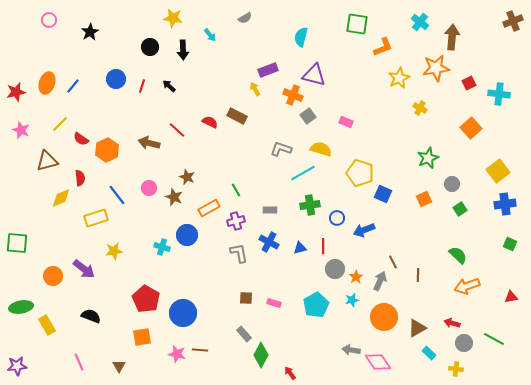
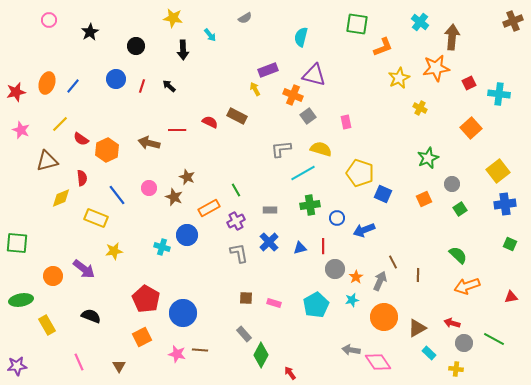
black circle at (150, 47): moved 14 px left, 1 px up
pink rectangle at (346, 122): rotated 56 degrees clockwise
red line at (177, 130): rotated 42 degrees counterclockwise
gray L-shape at (281, 149): rotated 25 degrees counterclockwise
red semicircle at (80, 178): moved 2 px right
yellow rectangle at (96, 218): rotated 40 degrees clockwise
purple cross at (236, 221): rotated 12 degrees counterclockwise
blue cross at (269, 242): rotated 18 degrees clockwise
green ellipse at (21, 307): moved 7 px up
orange square at (142, 337): rotated 18 degrees counterclockwise
